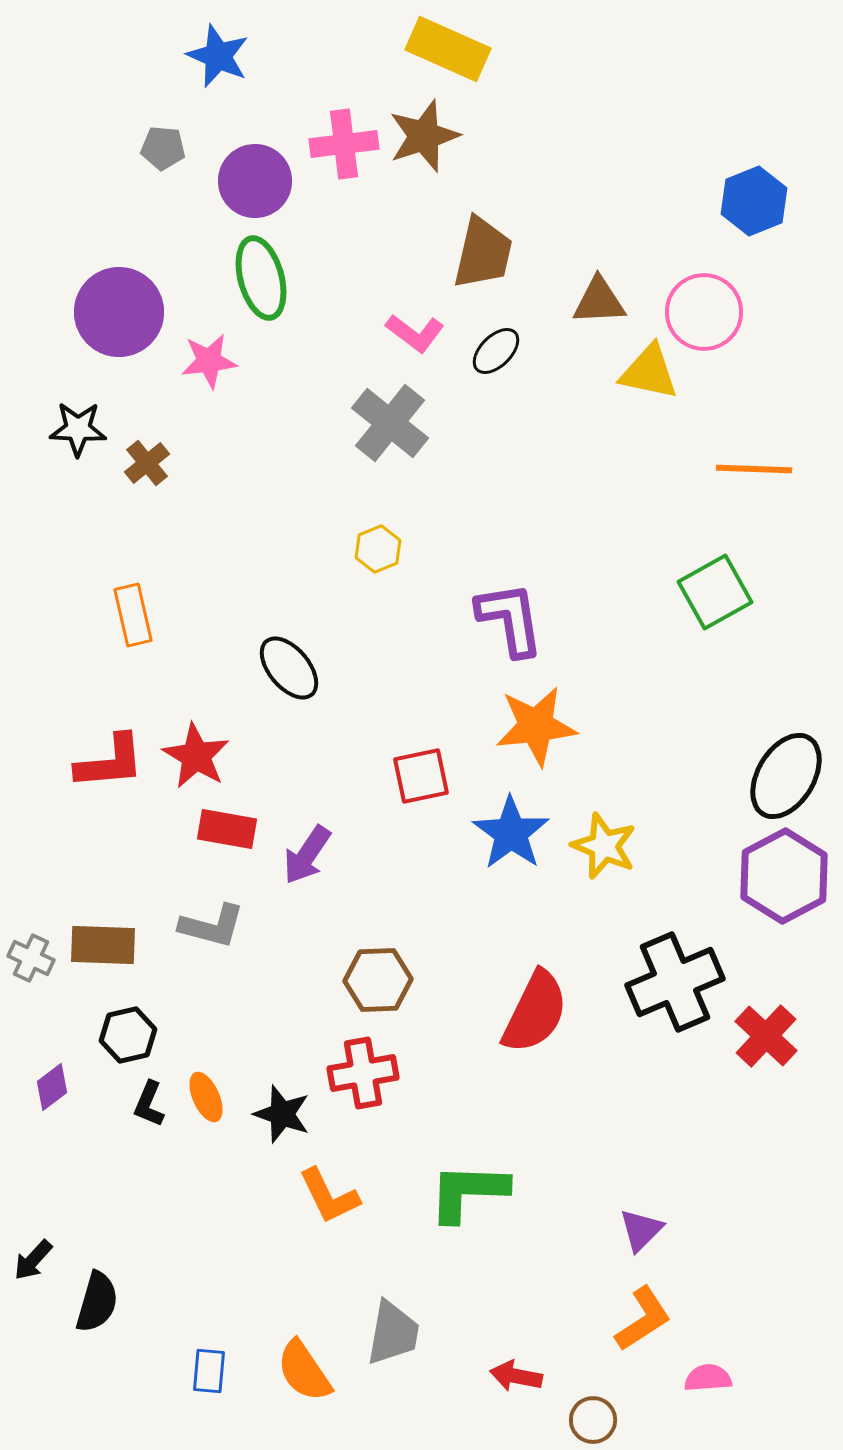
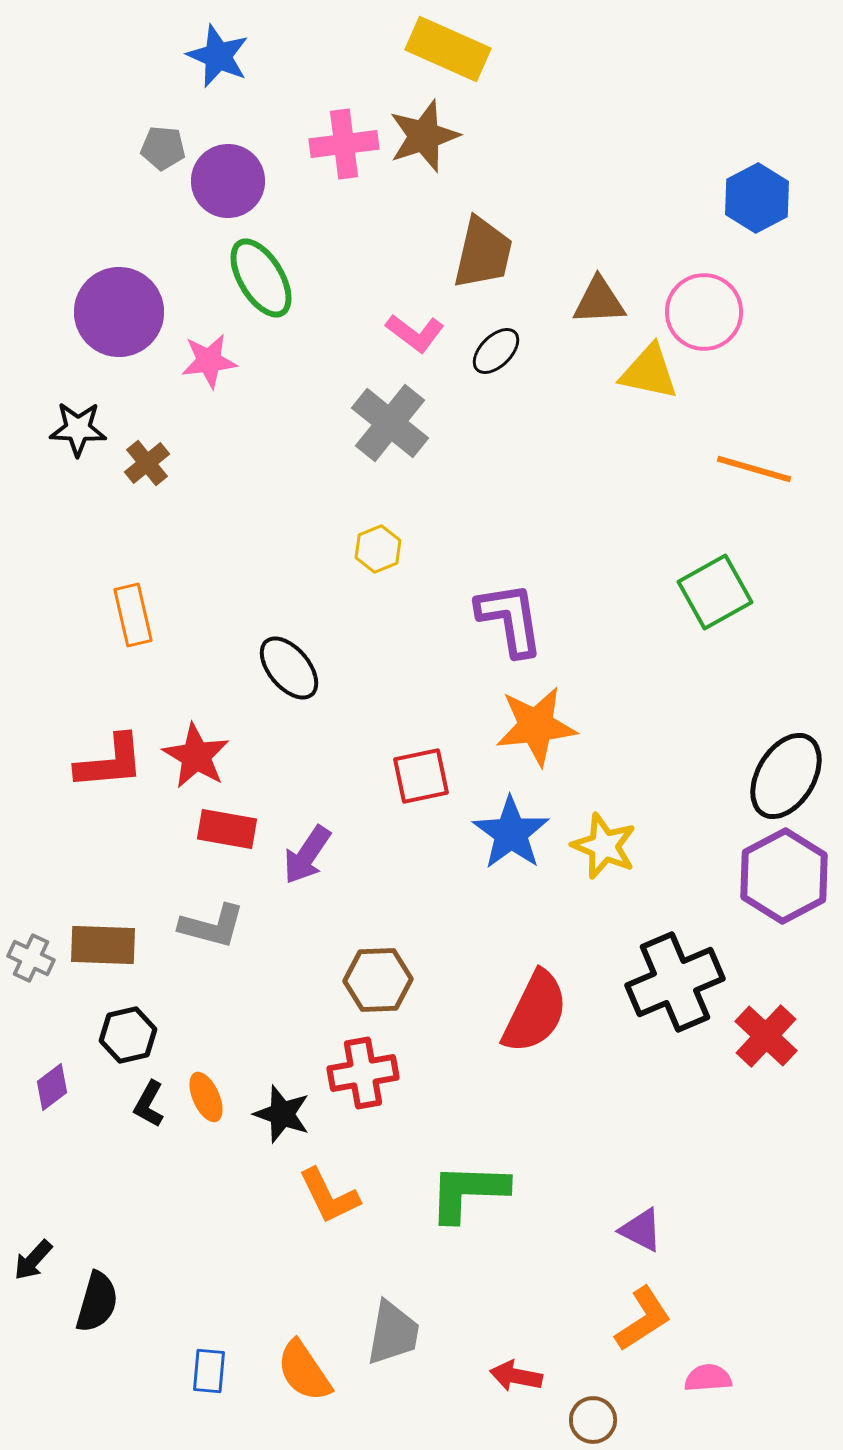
purple circle at (255, 181): moved 27 px left
blue hexagon at (754, 201): moved 3 px right, 3 px up; rotated 6 degrees counterclockwise
green ellipse at (261, 278): rotated 16 degrees counterclockwise
orange line at (754, 469): rotated 14 degrees clockwise
black L-shape at (149, 1104): rotated 6 degrees clockwise
purple triangle at (641, 1230): rotated 48 degrees counterclockwise
